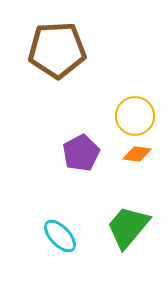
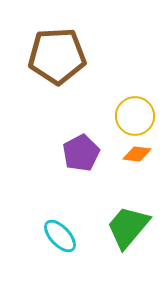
brown pentagon: moved 6 px down
